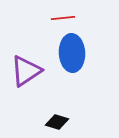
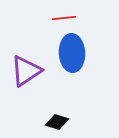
red line: moved 1 px right
